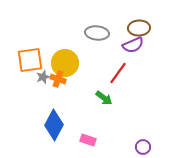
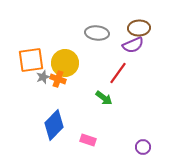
orange square: moved 1 px right
blue diamond: rotated 16 degrees clockwise
